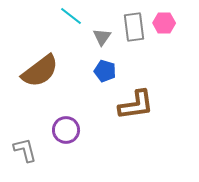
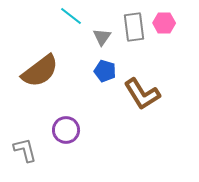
brown L-shape: moved 6 px right, 11 px up; rotated 66 degrees clockwise
